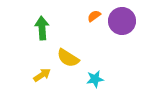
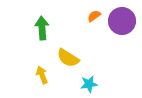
yellow arrow: rotated 78 degrees counterclockwise
cyan star: moved 6 px left, 5 px down
